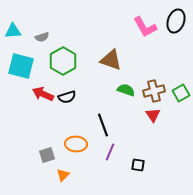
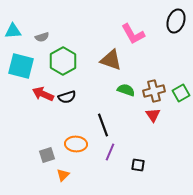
pink L-shape: moved 12 px left, 7 px down
